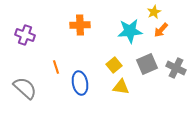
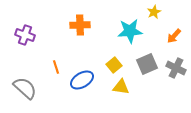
orange arrow: moved 13 px right, 6 px down
blue ellipse: moved 2 px right, 3 px up; rotated 70 degrees clockwise
